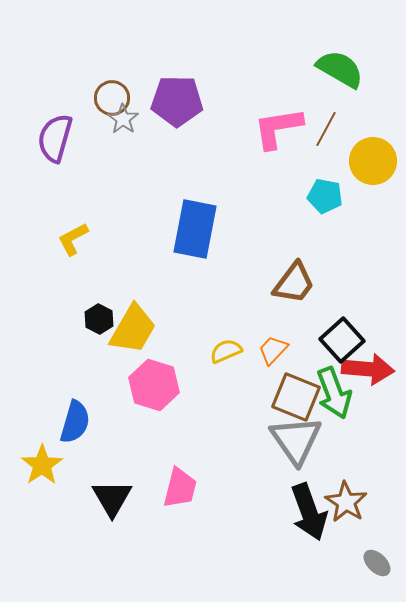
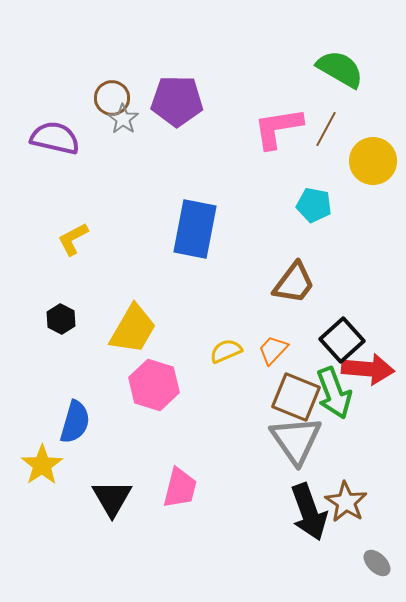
purple semicircle: rotated 87 degrees clockwise
cyan pentagon: moved 11 px left, 9 px down
black hexagon: moved 38 px left
